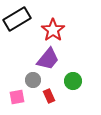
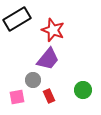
red star: rotated 15 degrees counterclockwise
green circle: moved 10 px right, 9 px down
